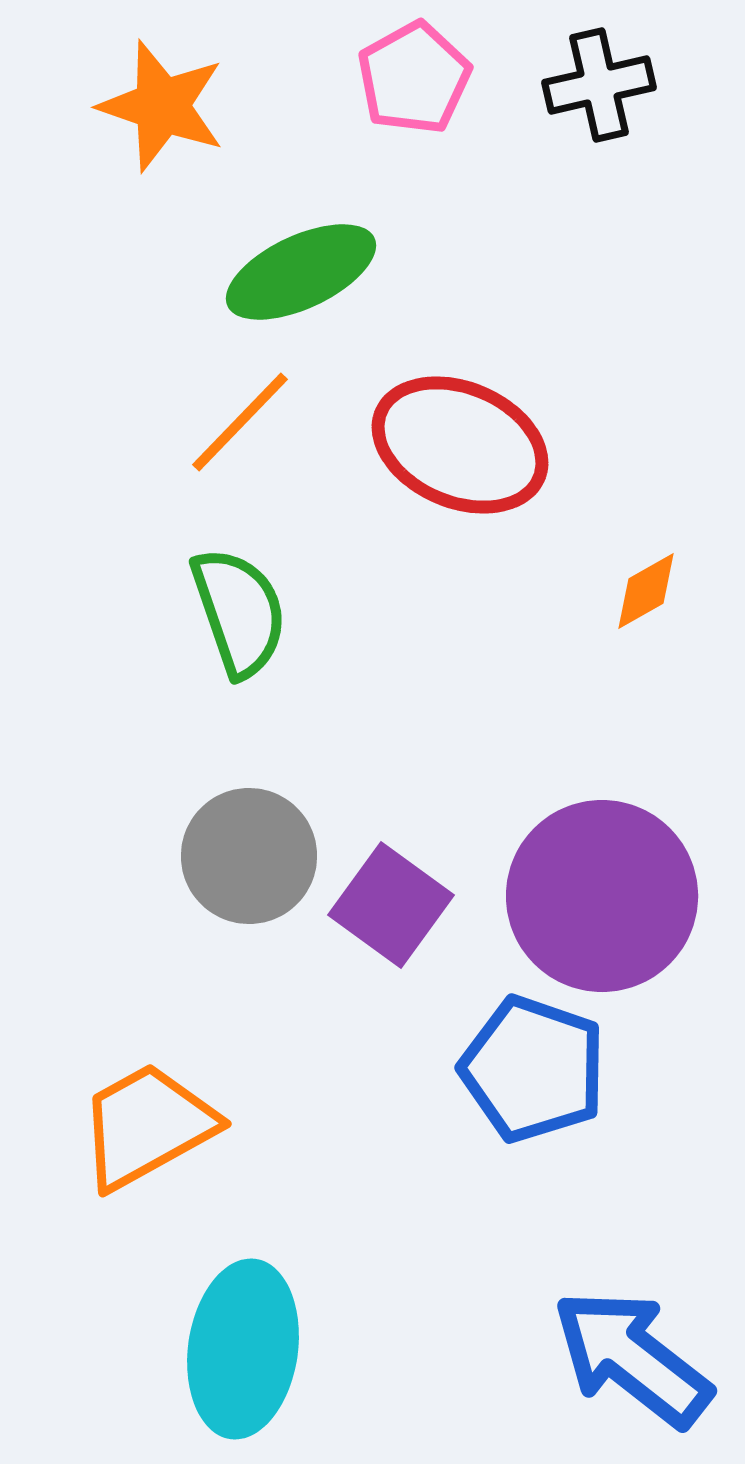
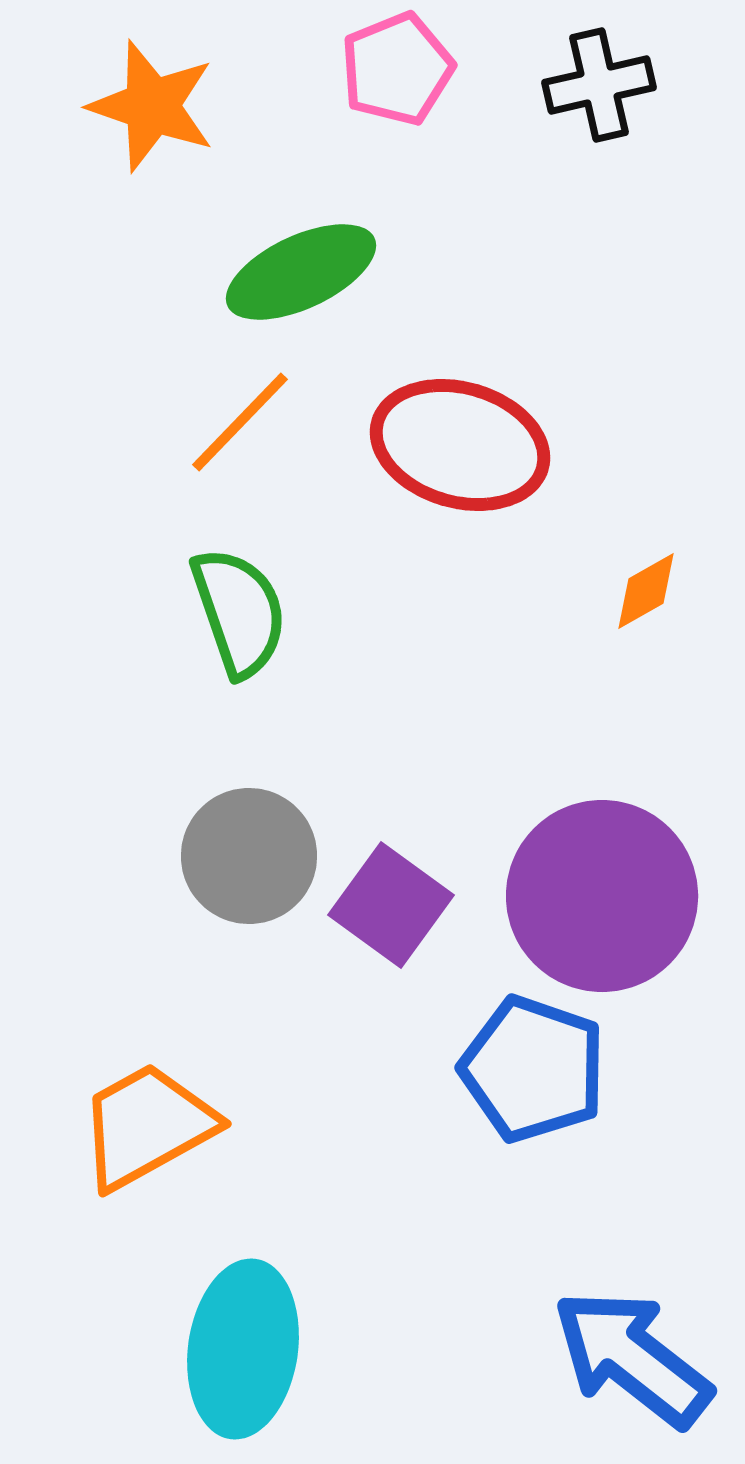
pink pentagon: moved 17 px left, 9 px up; rotated 7 degrees clockwise
orange star: moved 10 px left
red ellipse: rotated 7 degrees counterclockwise
